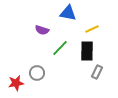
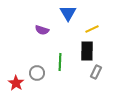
blue triangle: rotated 48 degrees clockwise
green line: moved 14 px down; rotated 42 degrees counterclockwise
gray rectangle: moved 1 px left
red star: rotated 28 degrees counterclockwise
